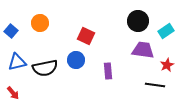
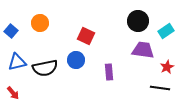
red star: moved 2 px down
purple rectangle: moved 1 px right, 1 px down
black line: moved 5 px right, 3 px down
